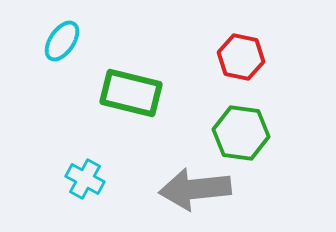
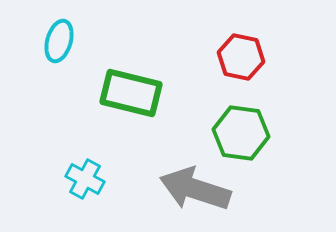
cyan ellipse: moved 3 px left; rotated 18 degrees counterclockwise
gray arrow: rotated 24 degrees clockwise
